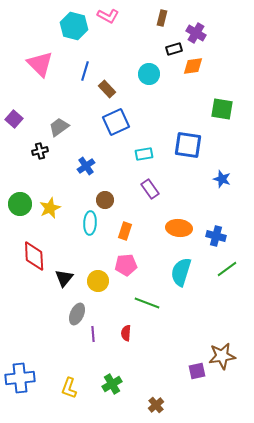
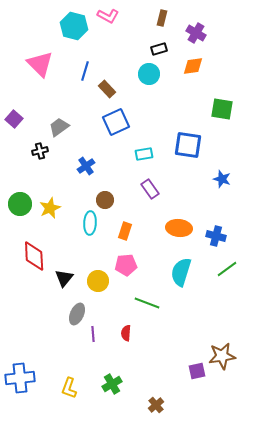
black rectangle at (174, 49): moved 15 px left
